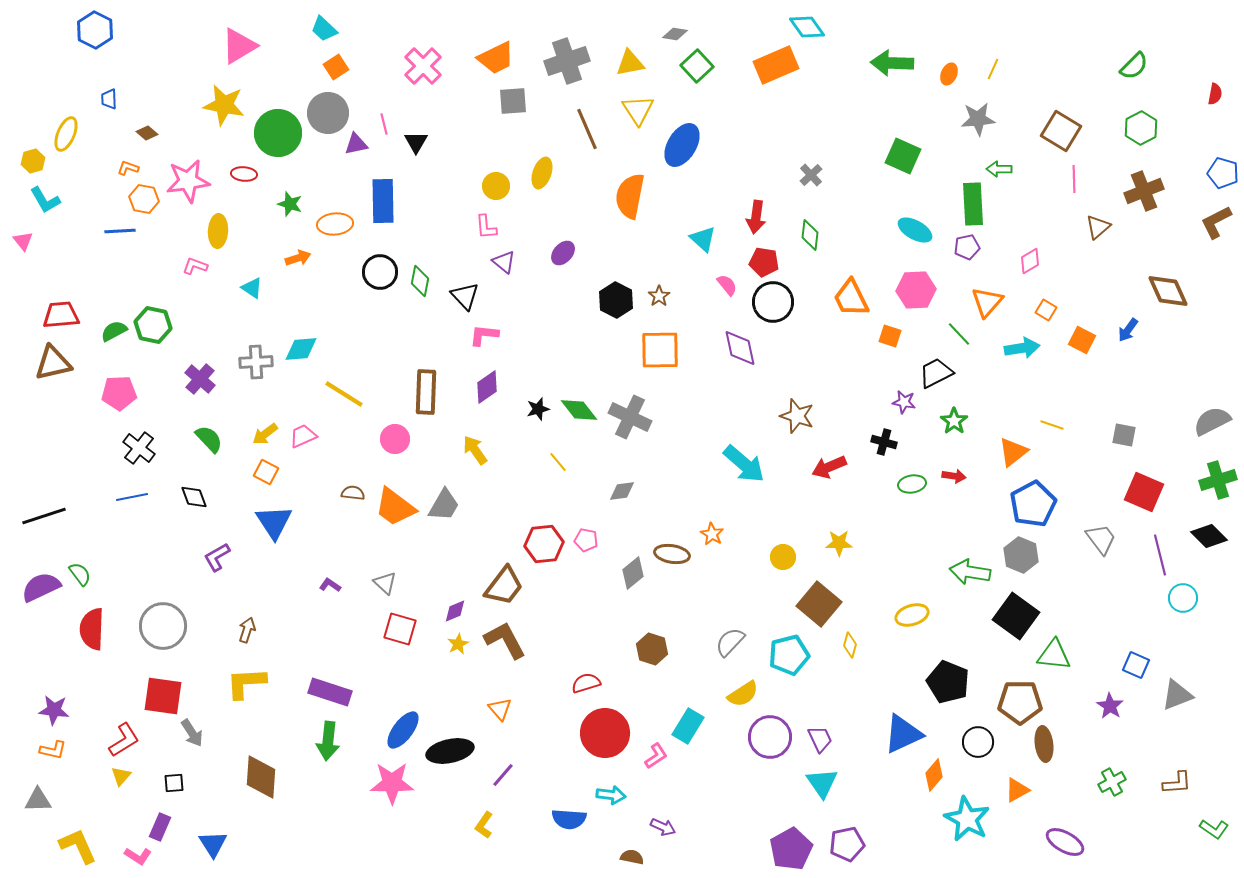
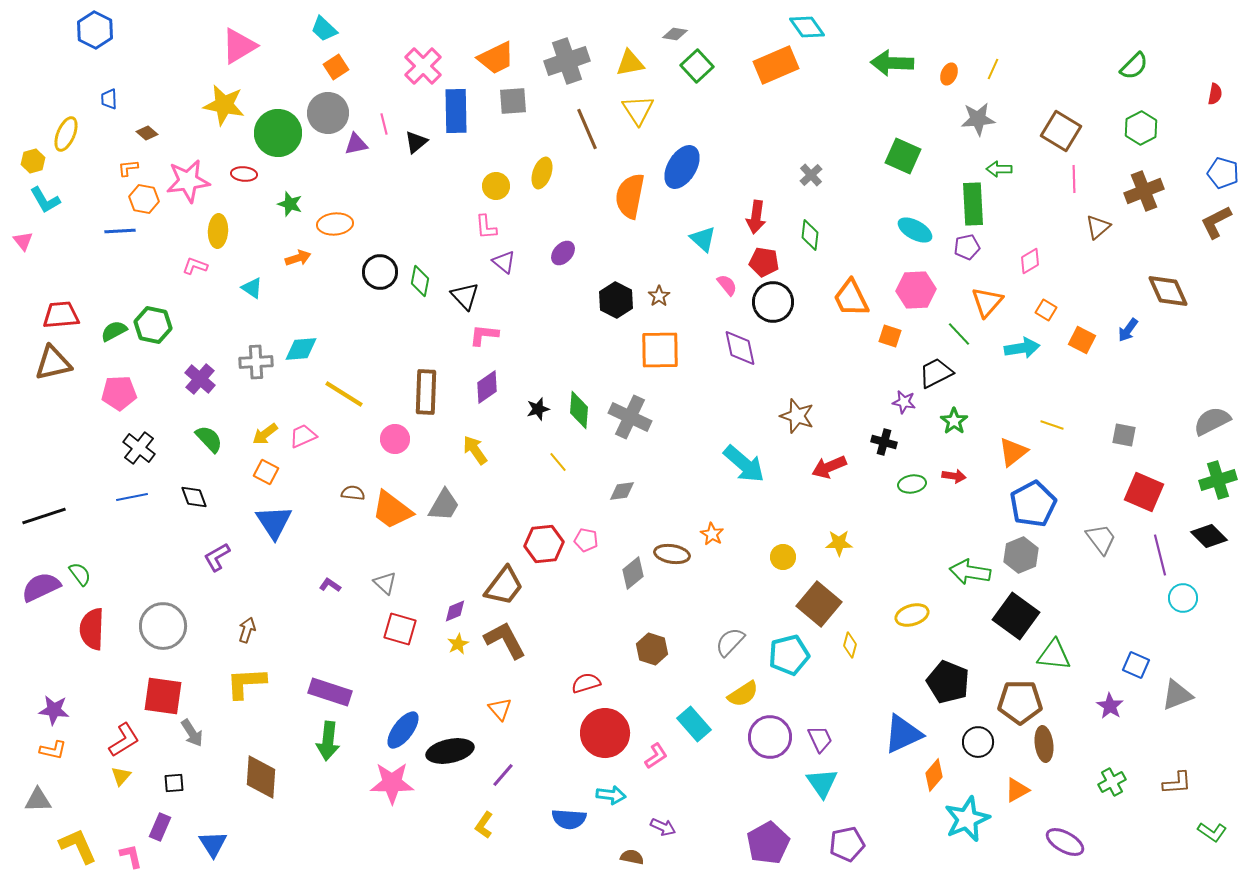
black triangle at (416, 142): rotated 20 degrees clockwise
blue ellipse at (682, 145): moved 22 px down
orange L-shape at (128, 168): rotated 25 degrees counterclockwise
blue rectangle at (383, 201): moved 73 px right, 90 px up
green diamond at (579, 410): rotated 42 degrees clockwise
orange trapezoid at (395, 507): moved 3 px left, 3 px down
gray hexagon at (1021, 555): rotated 16 degrees clockwise
cyan rectangle at (688, 726): moved 6 px right, 2 px up; rotated 72 degrees counterclockwise
cyan star at (967, 819): rotated 21 degrees clockwise
green L-shape at (1214, 829): moved 2 px left, 3 px down
purple pentagon at (791, 849): moved 23 px left, 6 px up
pink L-shape at (138, 856): moved 7 px left; rotated 136 degrees counterclockwise
